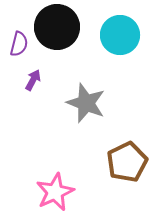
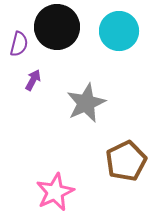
cyan circle: moved 1 px left, 4 px up
gray star: rotated 27 degrees clockwise
brown pentagon: moved 1 px left, 1 px up
